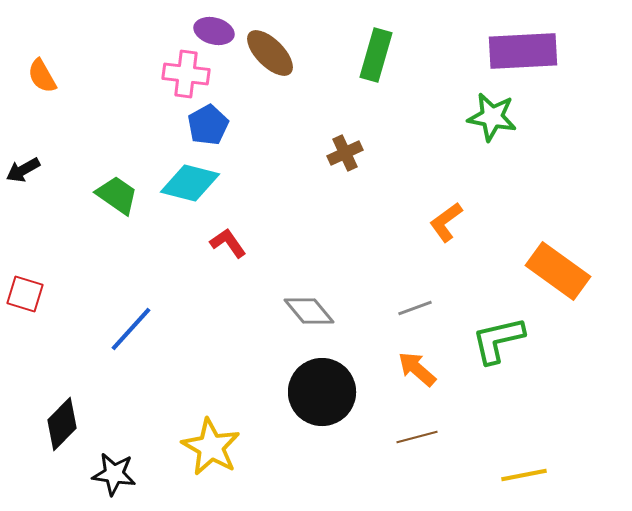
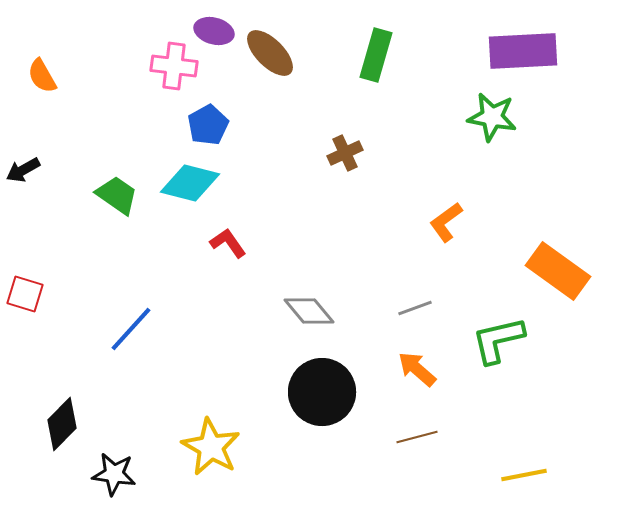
pink cross: moved 12 px left, 8 px up
